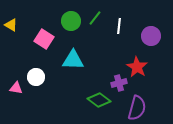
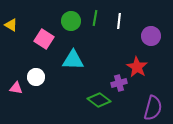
green line: rotated 28 degrees counterclockwise
white line: moved 5 px up
purple semicircle: moved 16 px right
